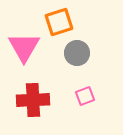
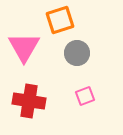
orange square: moved 1 px right, 2 px up
red cross: moved 4 px left, 1 px down; rotated 12 degrees clockwise
